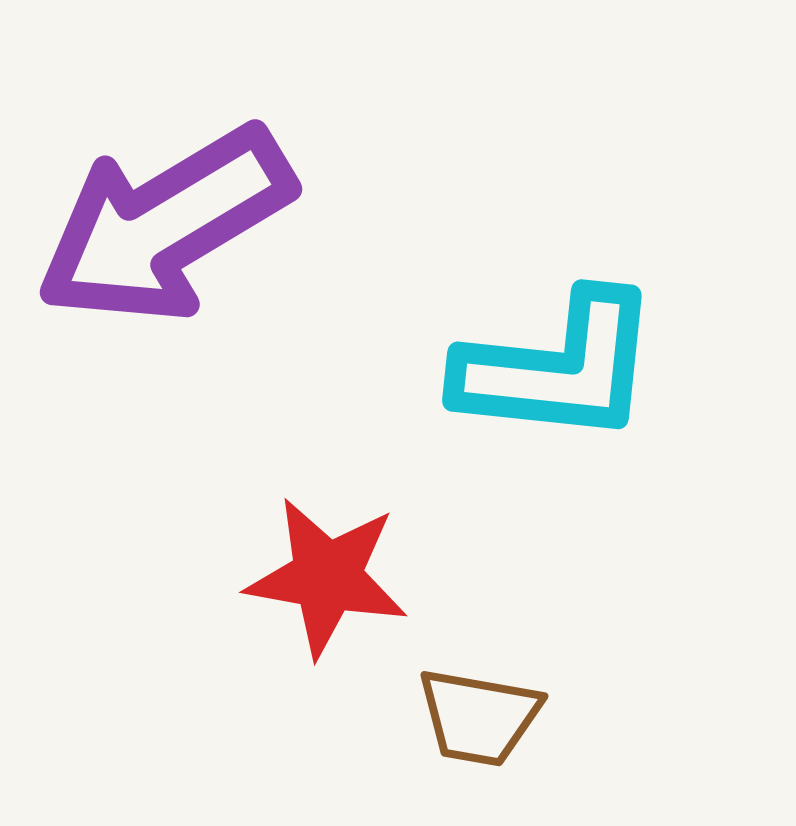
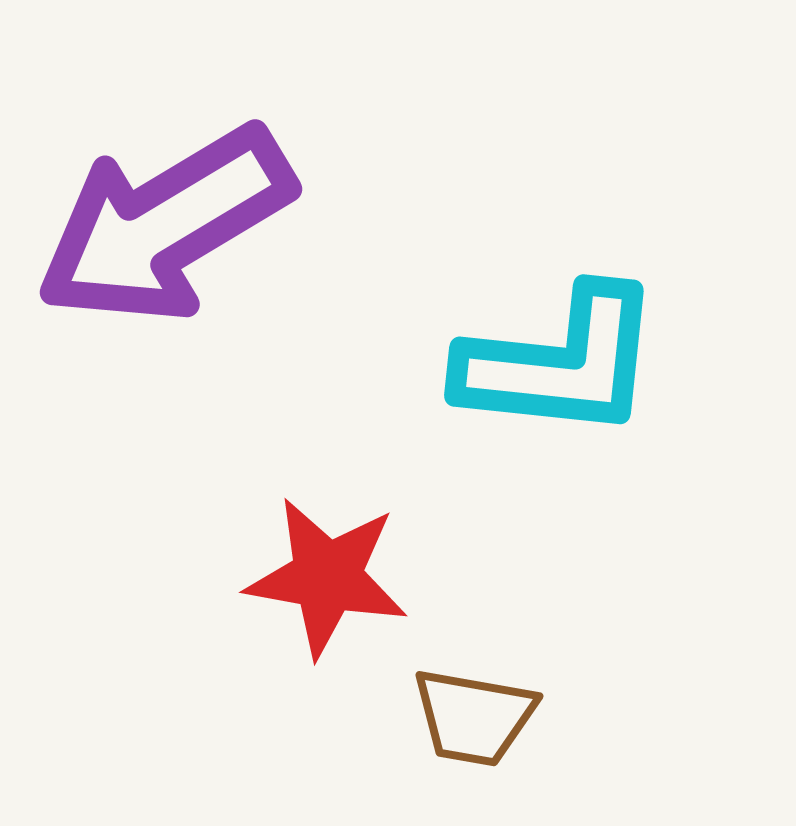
cyan L-shape: moved 2 px right, 5 px up
brown trapezoid: moved 5 px left
